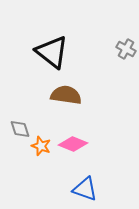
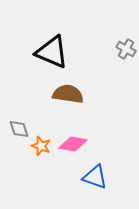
black triangle: rotated 15 degrees counterclockwise
brown semicircle: moved 2 px right, 1 px up
gray diamond: moved 1 px left
pink diamond: rotated 12 degrees counterclockwise
blue triangle: moved 10 px right, 12 px up
